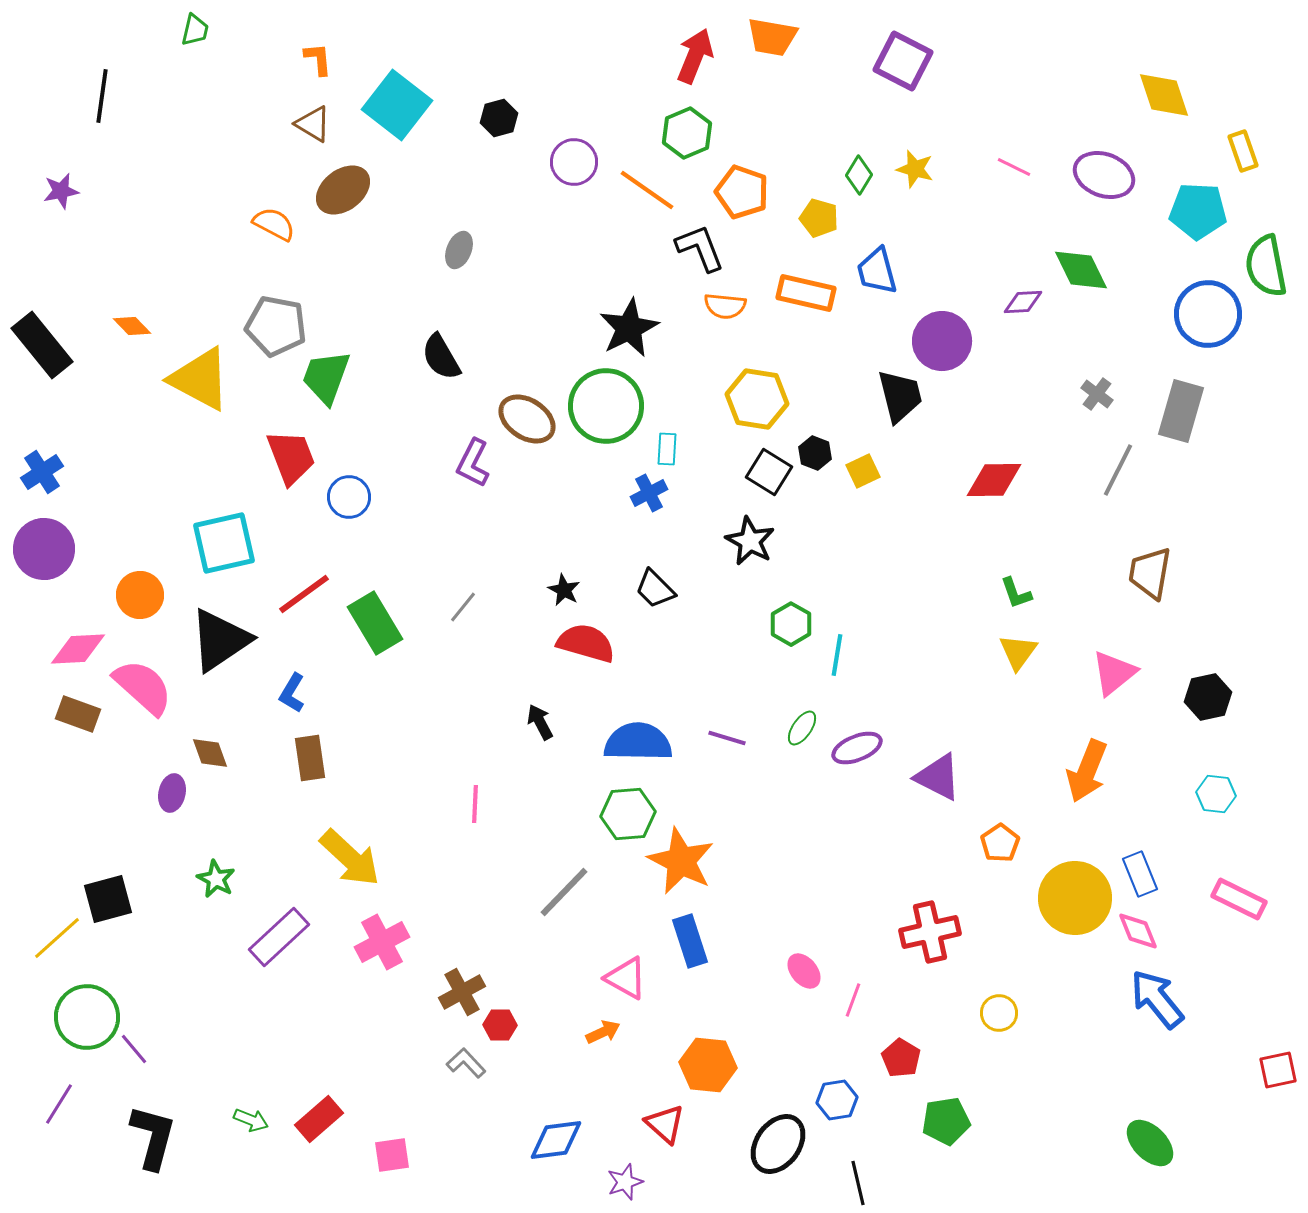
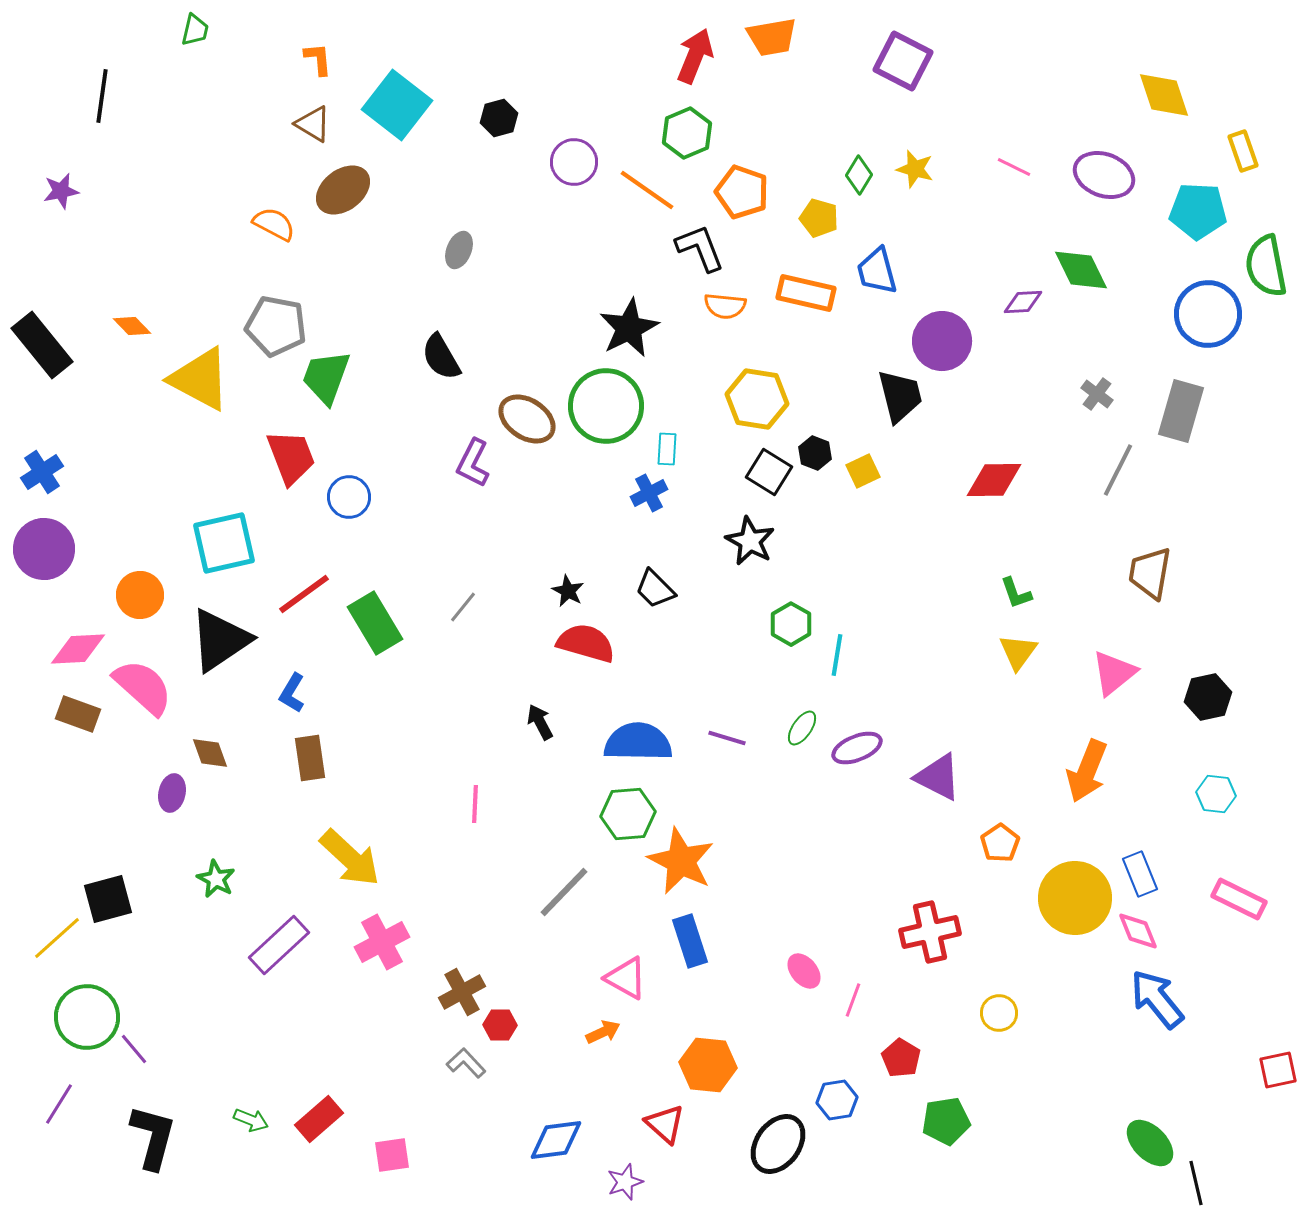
orange trapezoid at (772, 37): rotated 20 degrees counterclockwise
black star at (564, 590): moved 4 px right, 1 px down
purple rectangle at (279, 937): moved 8 px down
black line at (858, 1183): moved 338 px right
